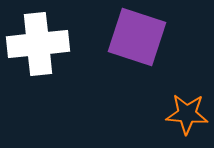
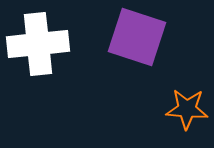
orange star: moved 5 px up
